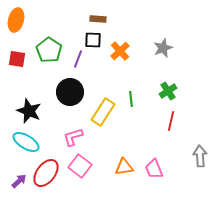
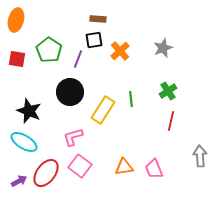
black square: moved 1 px right; rotated 12 degrees counterclockwise
yellow rectangle: moved 2 px up
cyan ellipse: moved 2 px left
purple arrow: rotated 14 degrees clockwise
